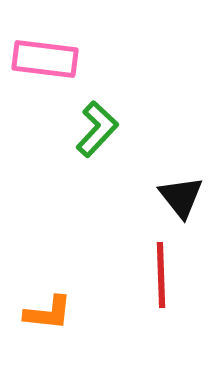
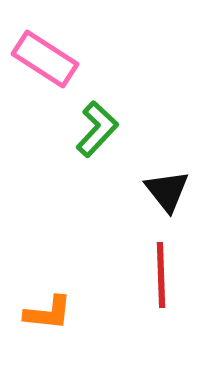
pink rectangle: rotated 26 degrees clockwise
black triangle: moved 14 px left, 6 px up
